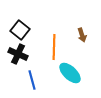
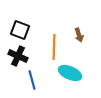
black square: rotated 18 degrees counterclockwise
brown arrow: moved 3 px left
black cross: moved 2 px down
cyan ellipse: rotated 20 degrees counterclockwise
